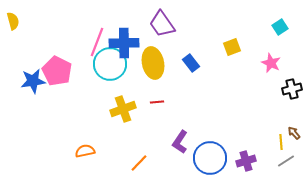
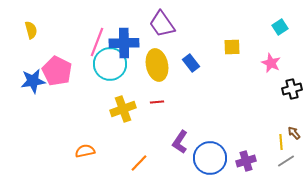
yellow semicircle: moved 18 px right, 9 px down
yellow square: rotated 18 degrees clockwise
yellow ellipse: moved 4 px right, 2 px down
